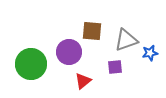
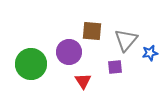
gray triangle: rotated 30 degrees counterclockwise
red triangle: rotated 24 degrees counterclockwise
